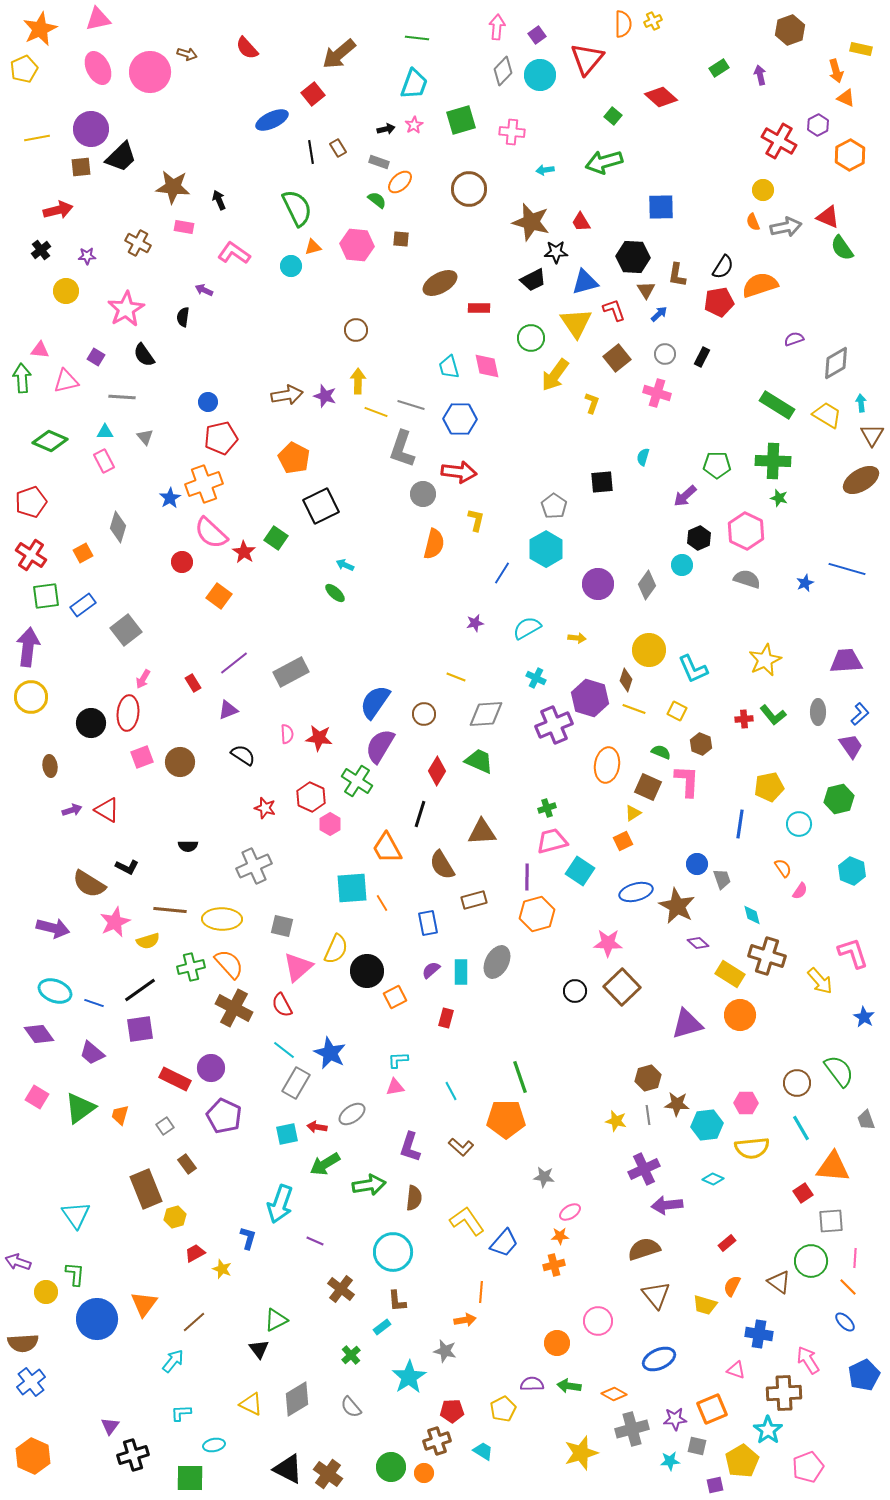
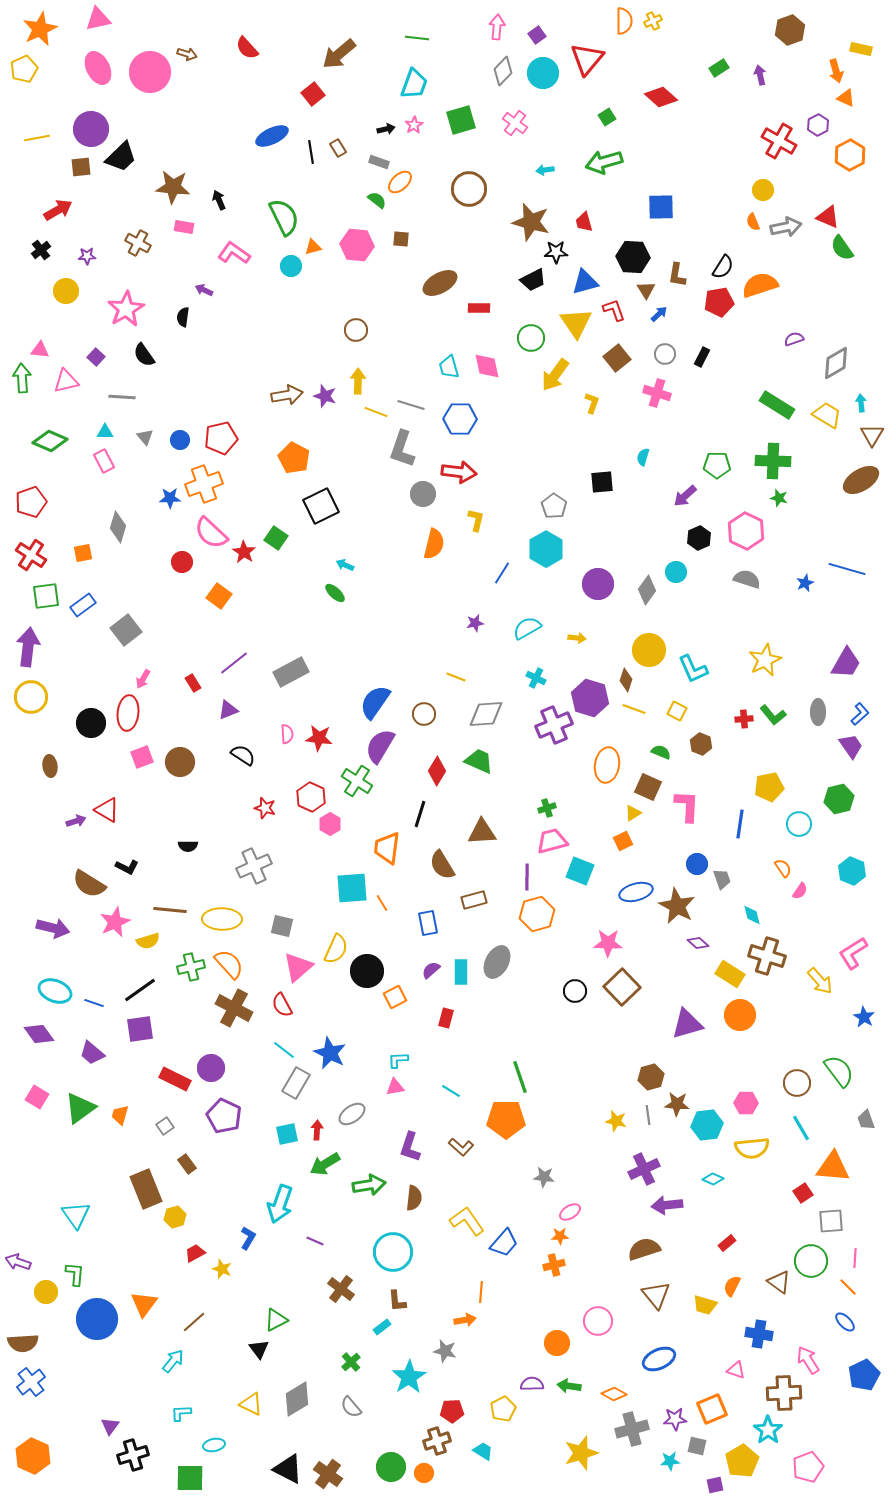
orange semicircle at (623, 24): moved 1 px right, 3 px up
cyan circle at (540, 75): moved 3 px right, 2 px up
green square at (613, 116): moved 6 px left, 1 px down; rotated 18 degrees clockwise
blue ellipse at (272, 120): moved 16 px down
pink cross at (512, 132): moved 3 px right, 9 px up; rotated 30 degrees clockwise
green semicircle at (297, 208): moved 13 px left, 9 px down
red arrow at (58, 210): rotated 16 degrees counterclockwise
red trapezoid at (581, 222): moved 3 px right; rotated 15 degrees clockwise
purple square at (96, 357): rotated 12 degrees clockwise
blue circle at (208, 402): moved 28 px left, 38 px down
blue star at (170, 498): rotated 30 degrees clockwise
orange square at (83, 553): rotated 18 degrees clockwise
cyan circle at (682, 565): moved 6 px left, 7 px down
gray diamond at (647, 585): moved 5 px down
purple trapezoid at (846, 661): moved 2 px down; rotated 124 degrees clockwise
pink L-shape at (687, 781): moved 25 px down
purple arrow at (72, 810): moved 4 px right, 11 px down
orange trapezoid at (387, 848): rotated 36 degrees clockwise
cyan square at (580, 871): rotated 12 degrees counterclockwise
pink L-shape at (853, 953): rotated 104 degrees counterclockwise
brown hexagon at (648, 1078): moved 3 px right, 1 px up
cyan line at (451, 1091): rotated 30 degrees counterclockwise
red arrow at (317, 1127): moved 3 px down; rotated 84 degrees clockwise
blue L-shape at (248, 1238): rotated 15 degrees clockwise
green cross at (351, 1355): moved 7 px down
